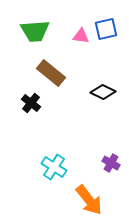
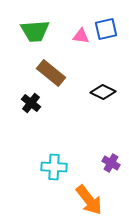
cyan cross: rotated 30 degrees counterclockwise
